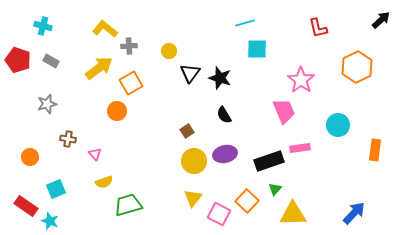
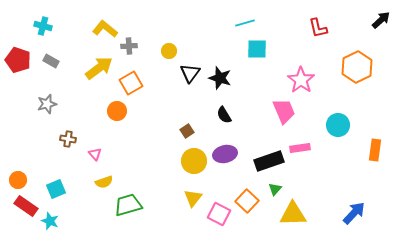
orange circle at (30, 157): moved 12 px left, 23 px down
